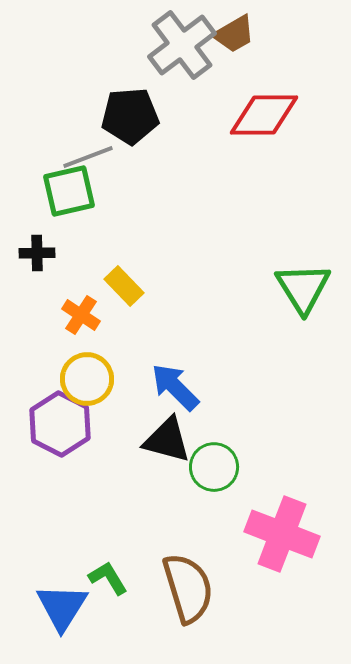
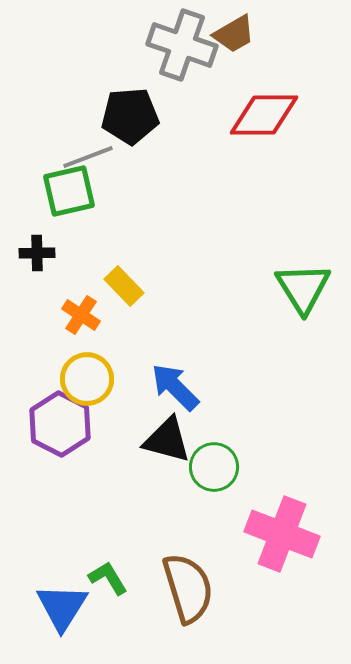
gray cross: rotated 34 degrees counterclockwise
